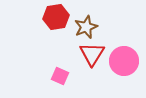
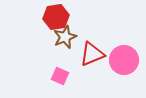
brown star: moved 21 px left, 10 px down
red triangle: rotated 36 degrees clockwise
pink circle: moved 1 px up
